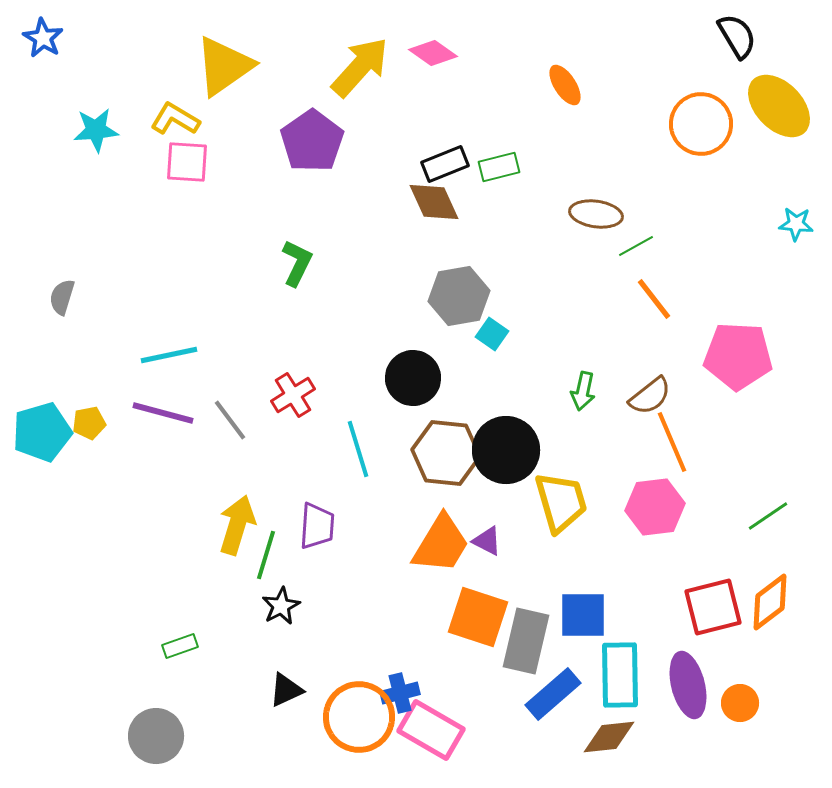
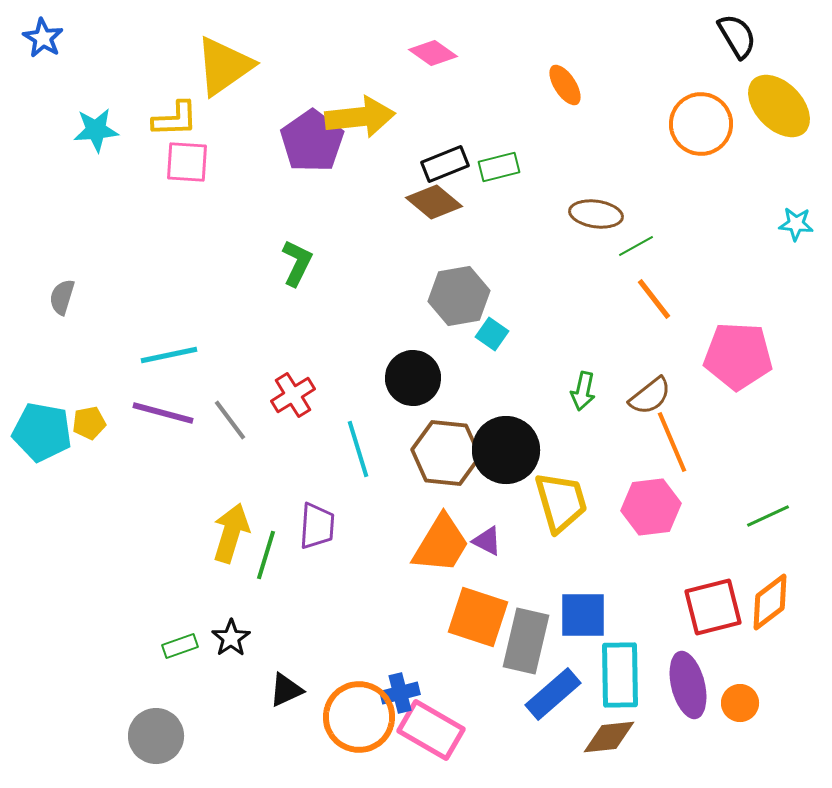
yellow arrow at (360, 67): moved 50 px down; rotated 42 degrees clockwise
yellow L-shape at (175, 119): rotated 147 degrees clockwise
brown diamond at (434, 202): rotated 26 degrees counterclockwise
cyan pentagon at (42, 432): rotated 26 degrees clockwise
pink hexagon at (655, 507): moved 4 px left
green line at (768, 516): rotated 9 degrees clockwise
yellow arrow at (237, 525): moved 6 px left, 8 px down
black star at (281, 606): moved 50 px left, 32 px down; rotated 6 degrees counterclockwise
